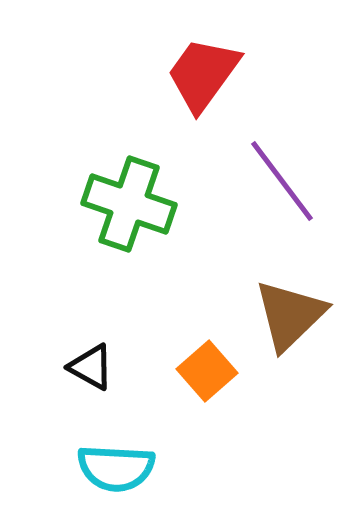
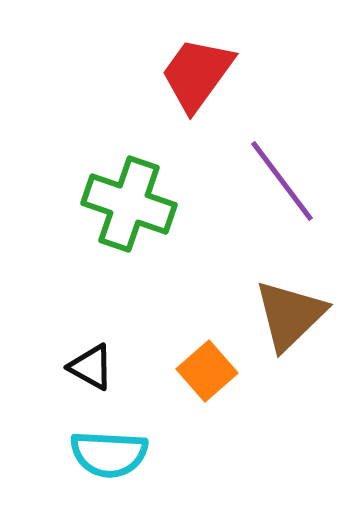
red trapezoid: moved 6 px left
cyan semicircle: moved 7 px left, 14 px up
